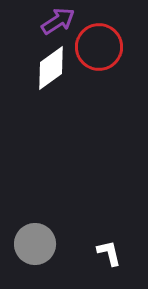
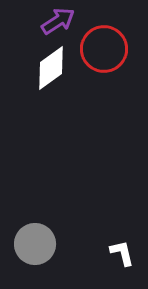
red circle: moved 5 px right, 2 px down
white L-shape: moved 13 px right
